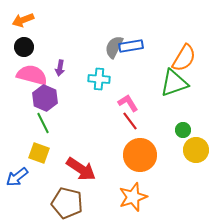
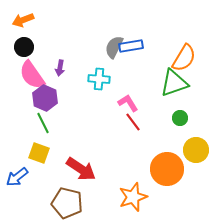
pink semicircle: rotated 140 degrees counterclockwise
red line: moved 3 px right, 1 px down
green circle: moved 3 px left, 12 px up
orange circle: moved 27 px right, 14 px down
